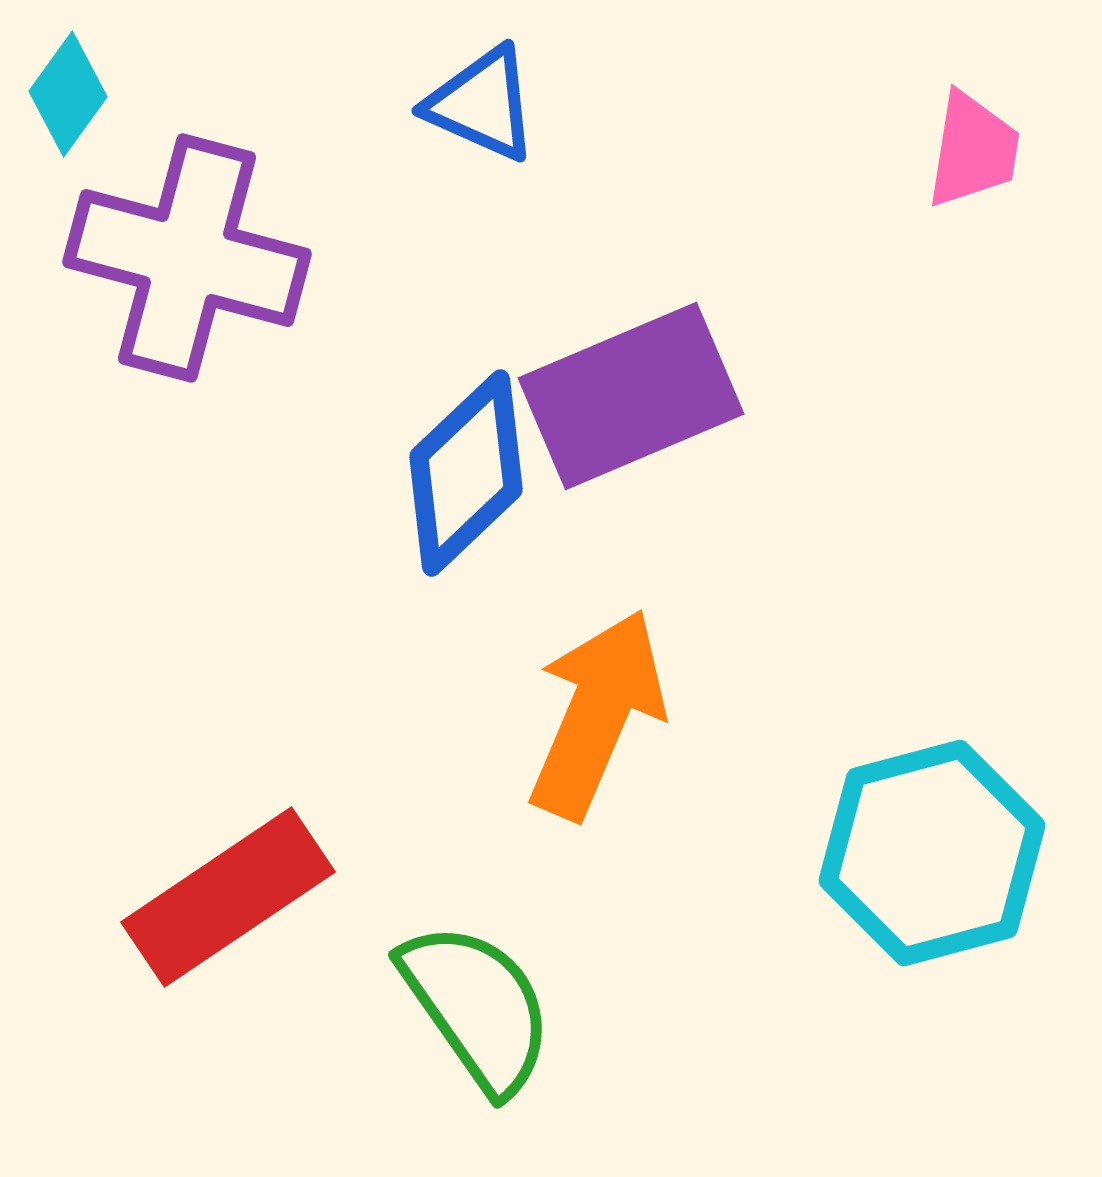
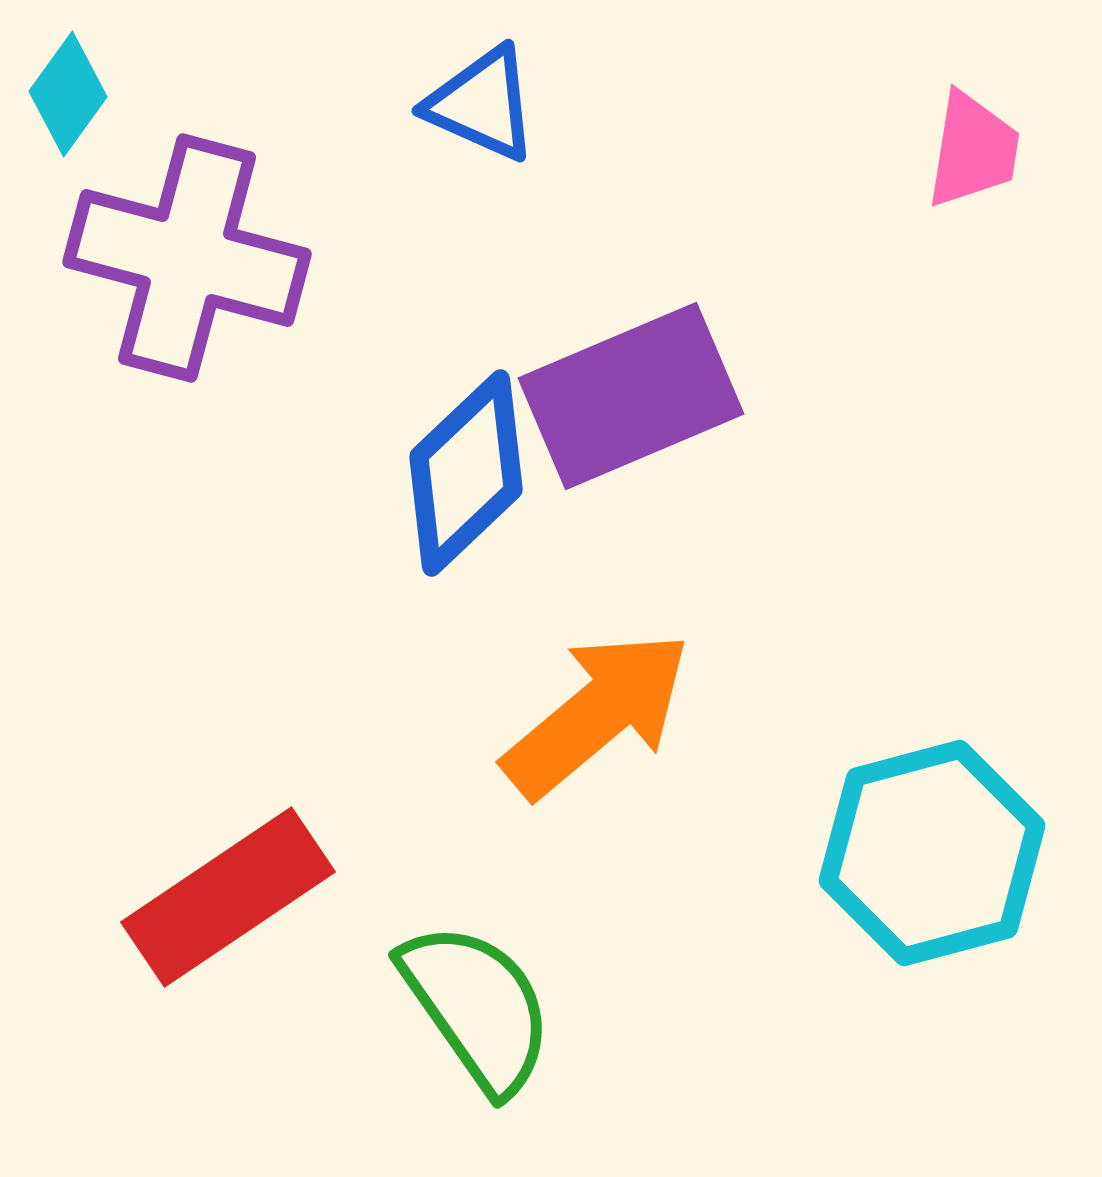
orange arrow: rotated 27 degrees clockwise
